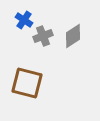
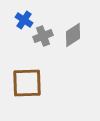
gray diamond: moved 1 px up
brown square: rotated 16 degrees counterclockwise
